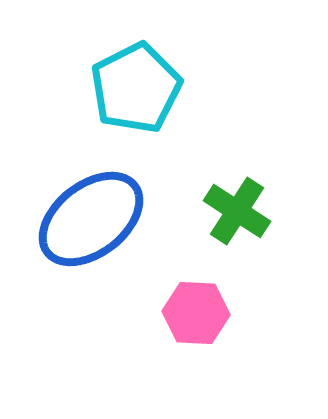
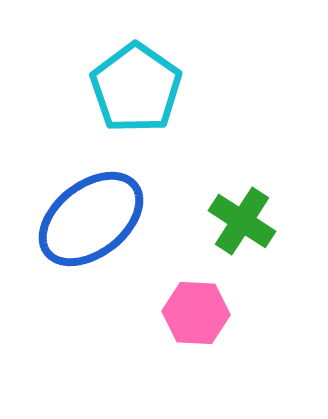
cyan pentagon: rotated 10 degrees counterclockwise
green cross: moved 5 px right, 10 px down
